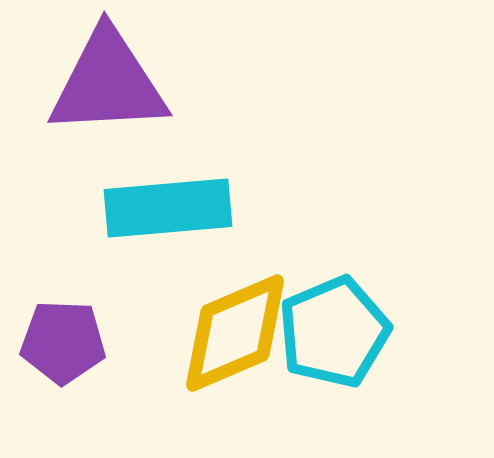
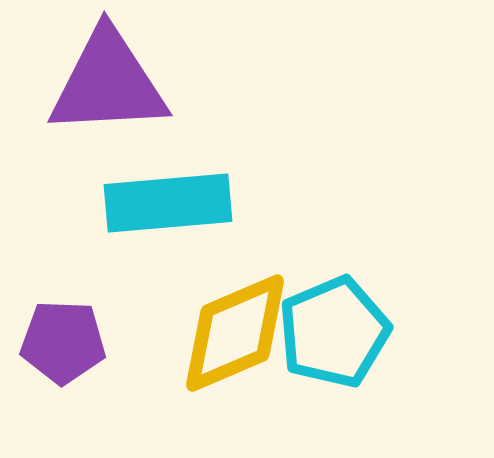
cyan rectangle: moved 5 px up
